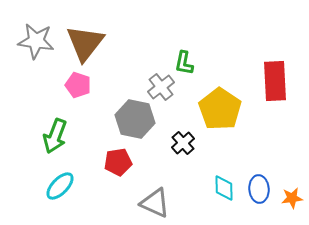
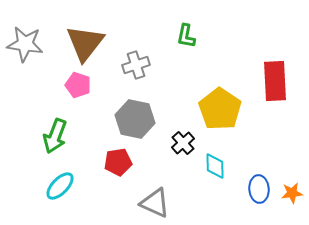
gray star: moved 11 px left, 3 px down
green L-shape: moved 2 px right, 27 px up
gray cross: moved 25 px left, 22 px up; rotated 20 degrees clockwise
cyan diamond: moved 9 px left, 22 px up
orange star: moved 5 px up
